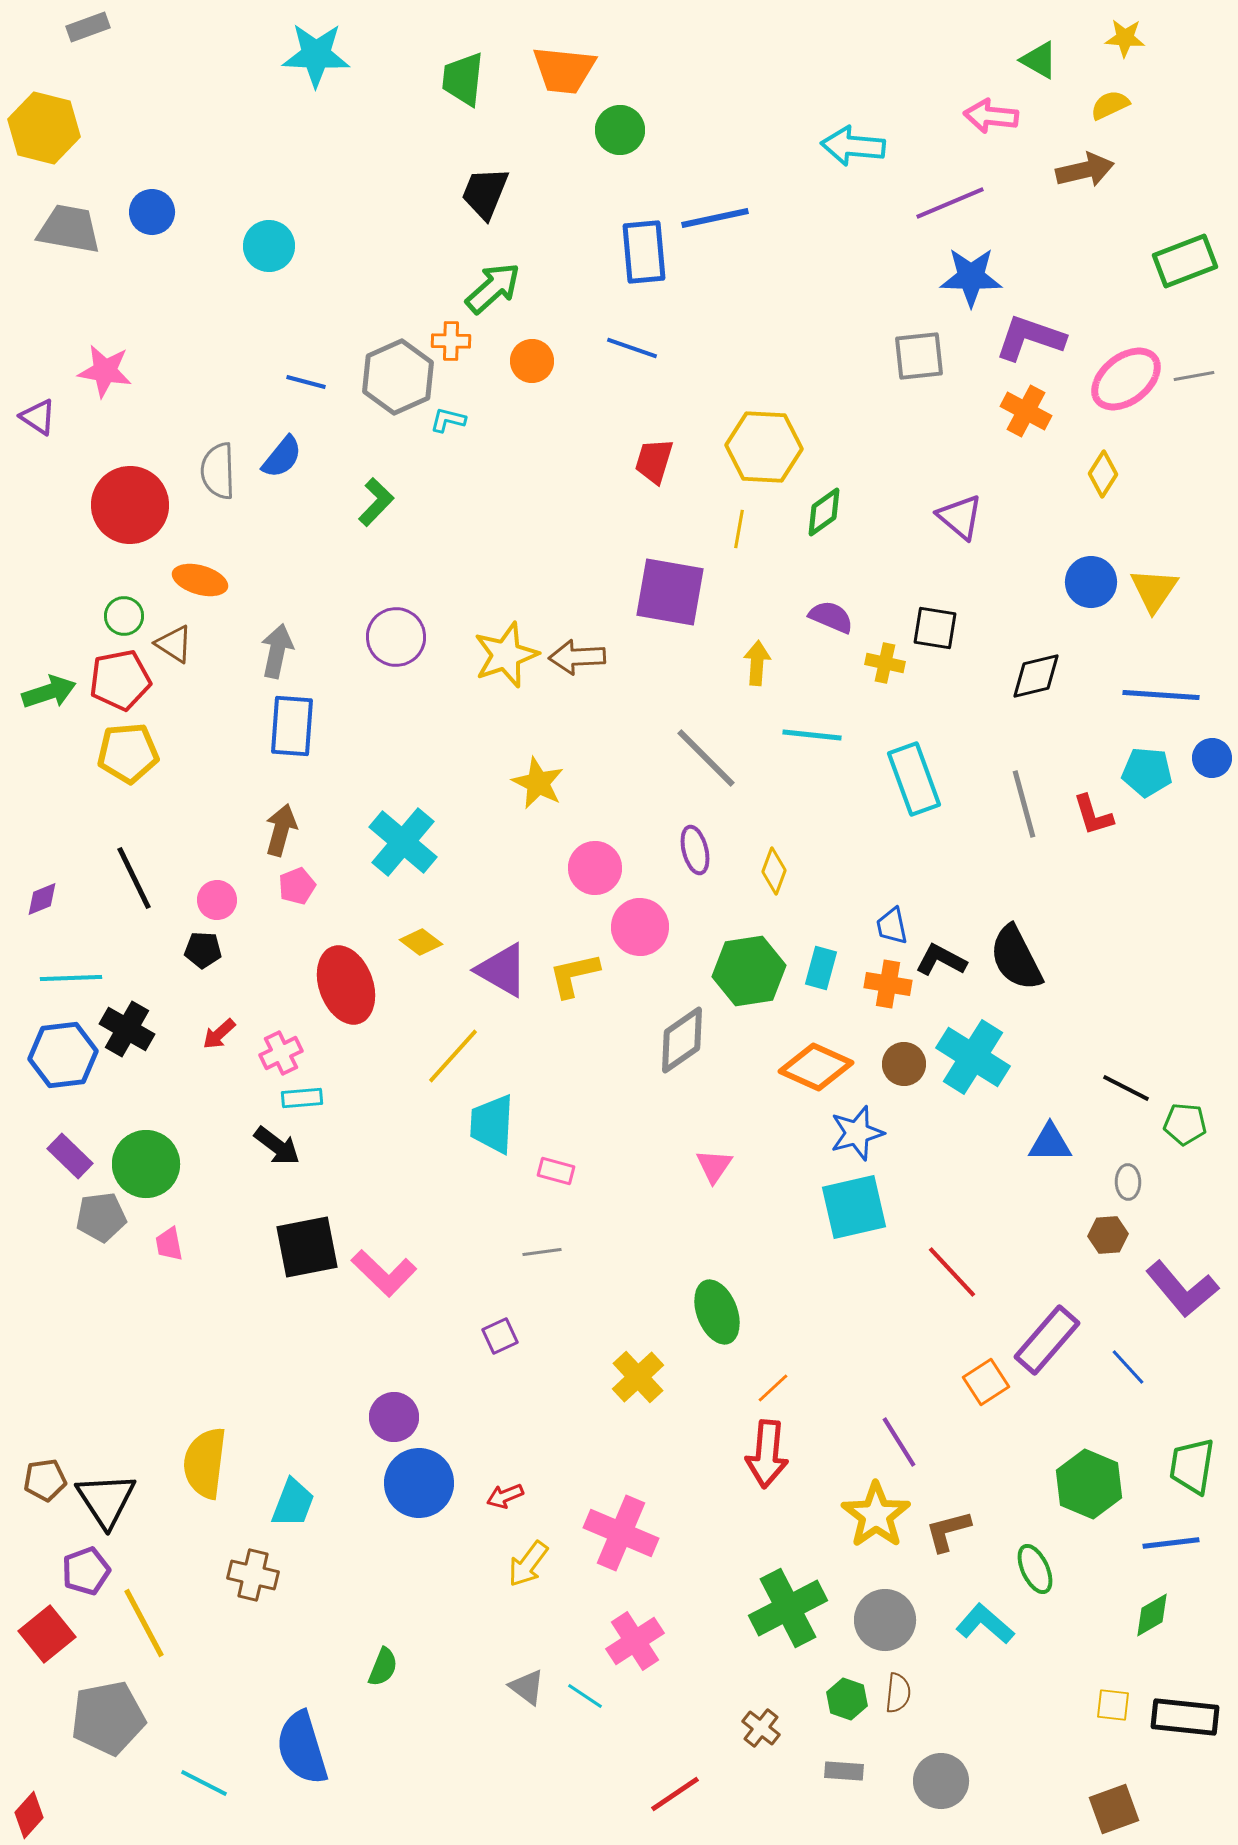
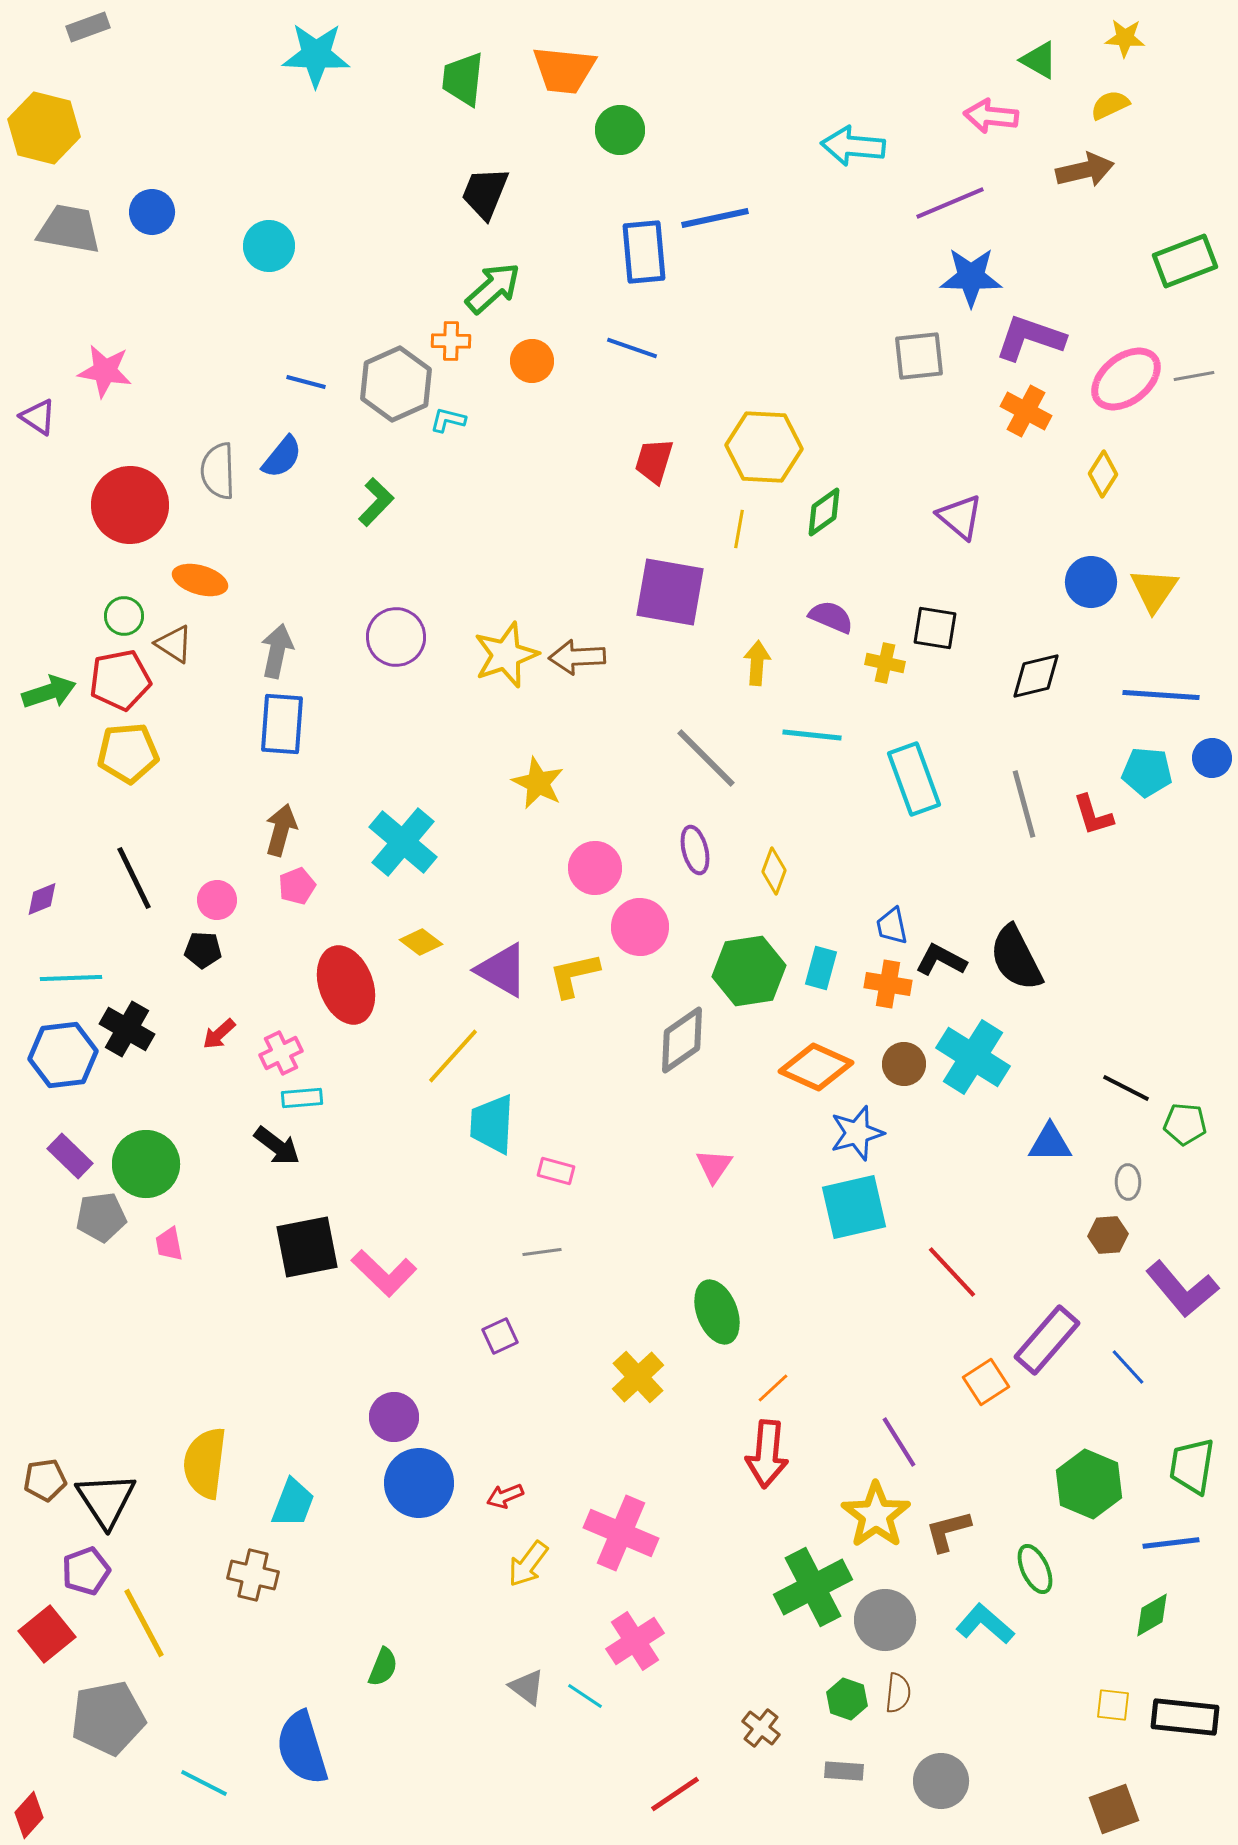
gray hexagon at (398, 377): moved 2 px left, 7 px down
blue rectangle at (292, 726): moved 10 px left, 2 px up
green cross at (788, 1608): moved 25 px right, 21 px up
